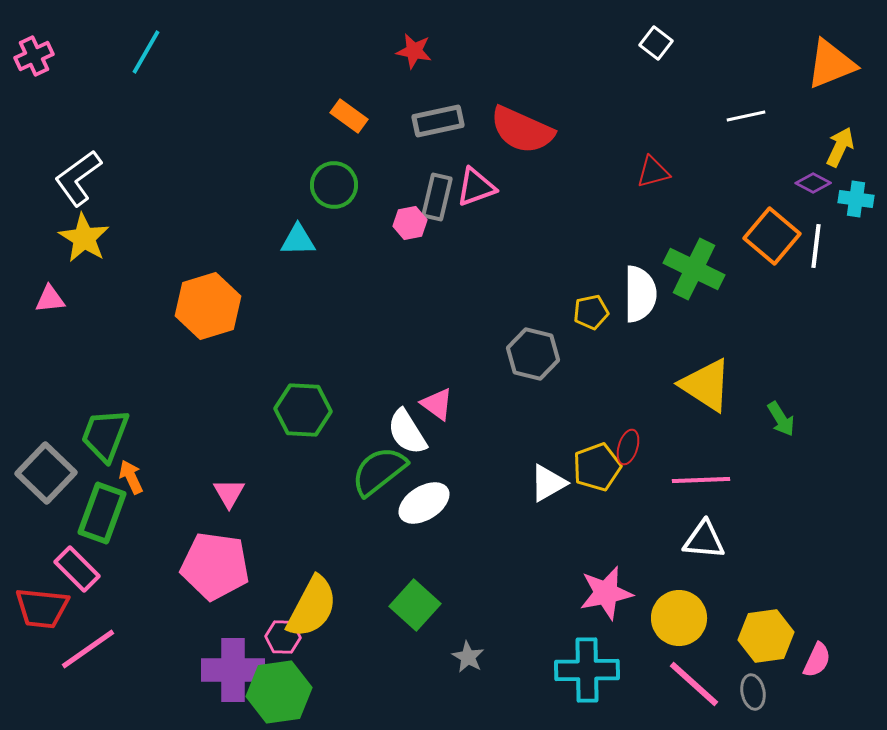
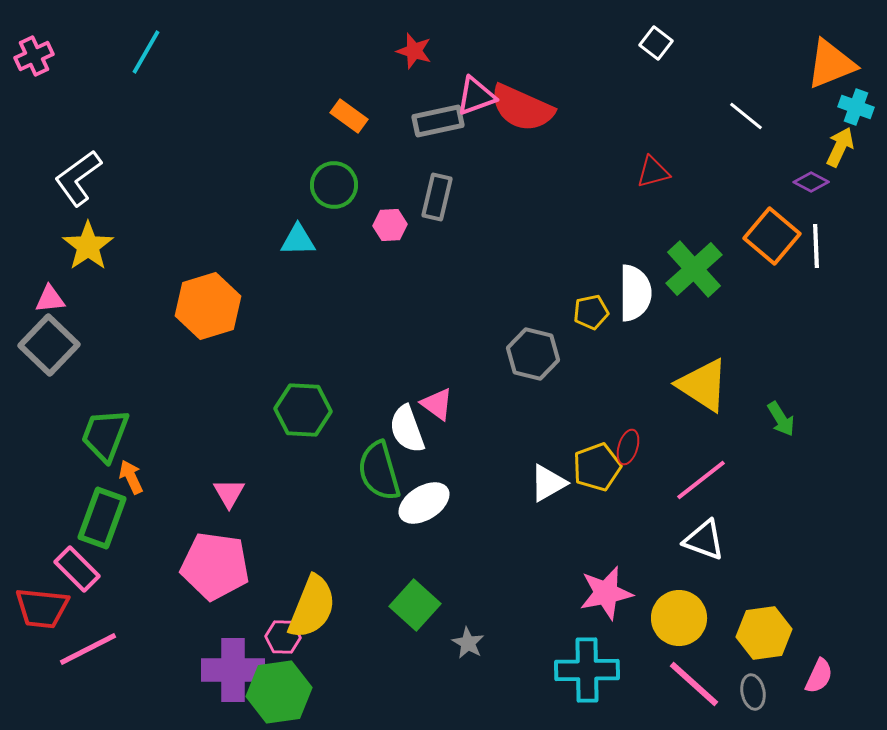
red star at (414, 51): rotated 6 degrees clockwise
white line at (746, 116): rotated 51 degrees clockwise
red semicircle at (522, 130): moved 22 px up
purple diamond at (813, 183): moved 2 px left, 1 px up
pink triangle at (476, 187): moved 91 px up
cyan cross at (856, 199): moved 92 px up; rotated 12 degrees clockwise
pink hexagon at (410, 223): moved 20 px left, 2 px down; rotated 8 degrees clockwise
yellow star at (84, 238): moved 4 px right, 8 px down; rotated 6 degrees clockwise
white line at (816, 246): rotated 9 degrees counterclockwise
green cross at (694, 269): rotated 22 degrees clockwise
white semicircle at (640, 294): moved 5 px left, 1 px up
yellow triangle at (706, 385): moved 3 px left
white semicircle at (407, 432): moved 3 px up; rotated 12 degrees clockwise
green semicircle at (379, 471): rotated 68 degrees counterclockwise
gray square at (46, 473): moved 3 px right, 128 px up
pink line at (701, 480): rotated 36 degrees counterclockwise
green rectangle at (102, 513): moved 5 px down
white triangle at (704, 540): rotated 15 degrees clockwise
yellow semicircle at (312, 607): rotated 6 degrees counterclockwise
yellow hexagon at (766, 636): moved 2 px left, 3 px up
pink line at (88, 649): rotated 8 degrees clockwise
gray star at (468, 657): moved 14 px up
pink semicircle at (817, 660): moved 2 px right, 16 px down
